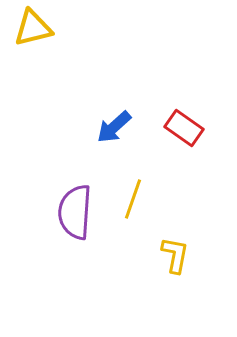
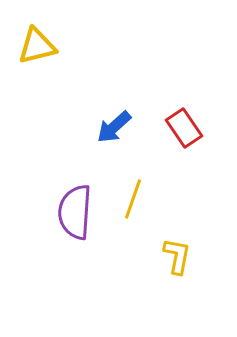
yellow triangle: moved 4 px right, 18 px down
red rectangle: rotated 21 degrees clockwise
yellow L-shape: moved 2 px right, 1 px down
